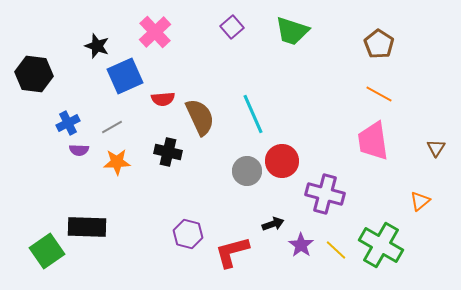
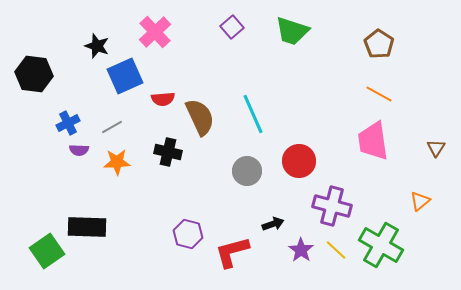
red circle: moved 17 px right
purple cross: moved 7 px right, 12 px down
purple star: moved 5 px down
